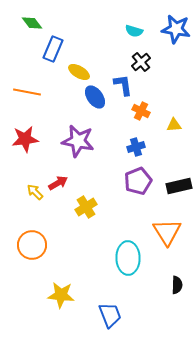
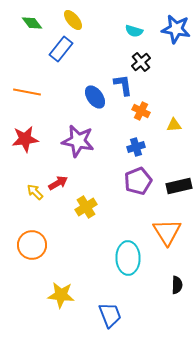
blue rectangle: moved 8 px right; rotated 15 degrees clockwise
yellow ellipse: moved 6 px left, 52 px up; rotated 20 degrees clockwise
